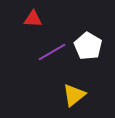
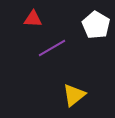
white pentagon: moved 8 px right, 21 px up
purple line: moved 4 px up
